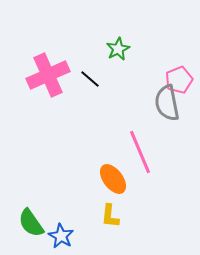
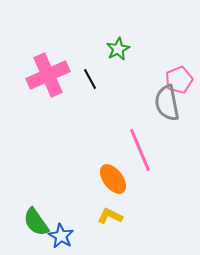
black line: rotated 20 degrees clockwise
pink line: moved 2 px up
yellow L-shape: rotated 110 degrees clockwise
green semicircle: moved 5 px right, 1 px up
